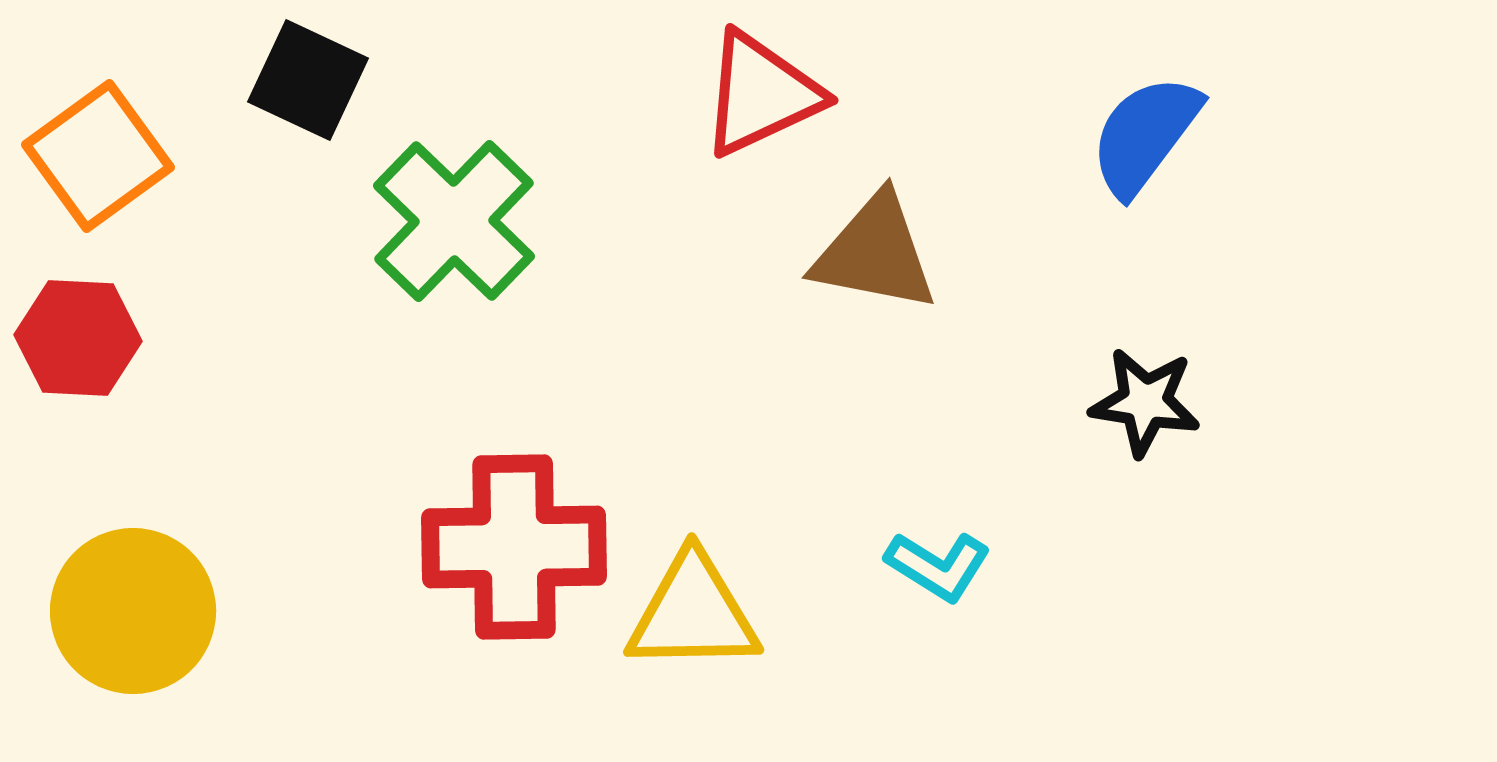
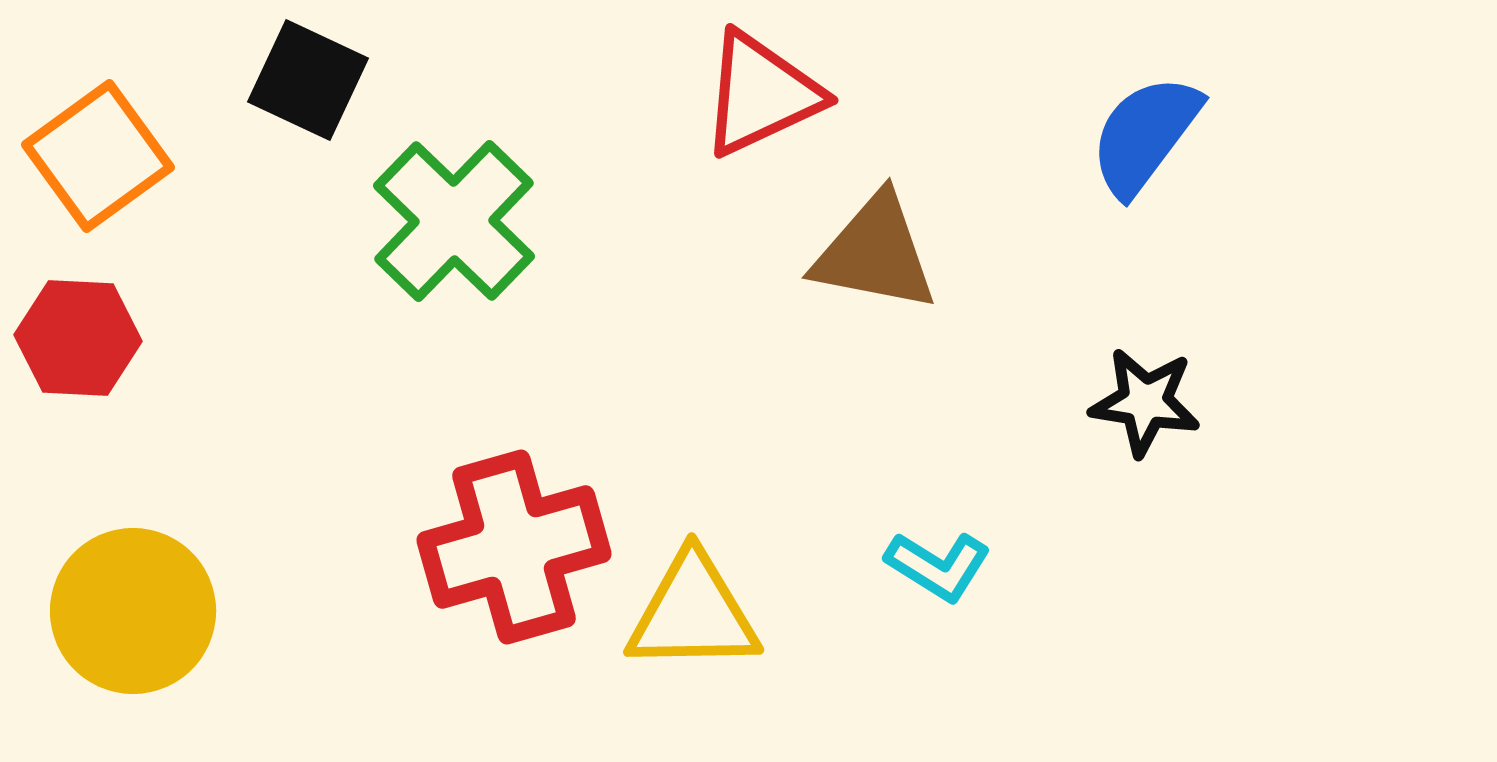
red cross: rotated 15 degrees counterclockwise
